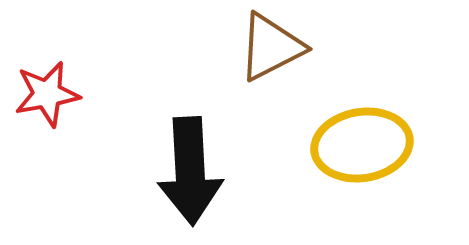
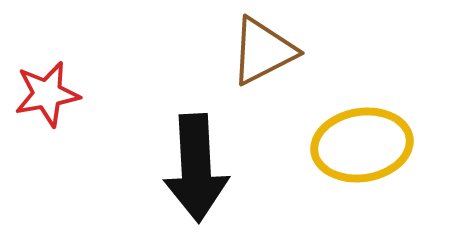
brown triangle: moved 8 px left, 4 px down
black arrow: moved 6 px right, 3 px up
